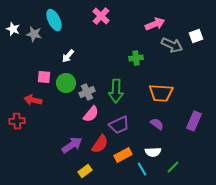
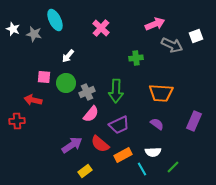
pink cross: moved 12 px down
cyan ellipse: moved 1 px right
red semicircle: rotated 96 degrees clockwise
